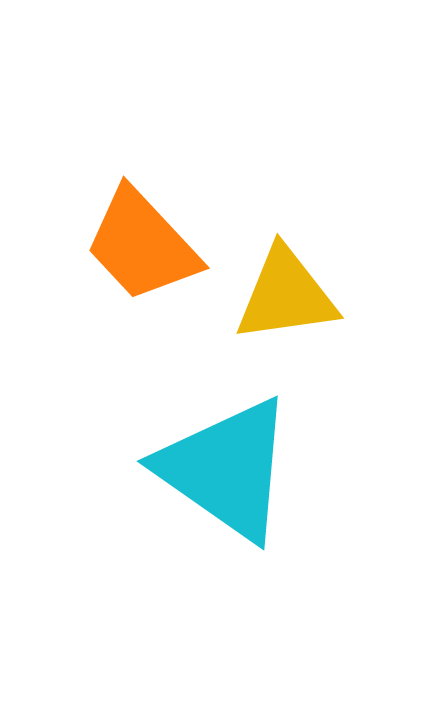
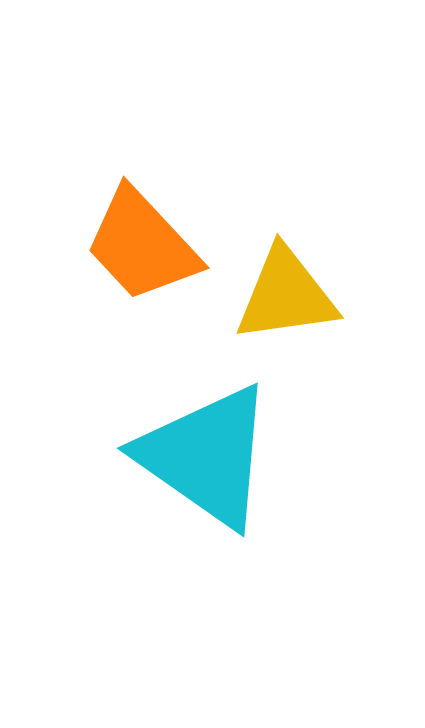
cyan triangle: moved 20 px left, 13 px up
